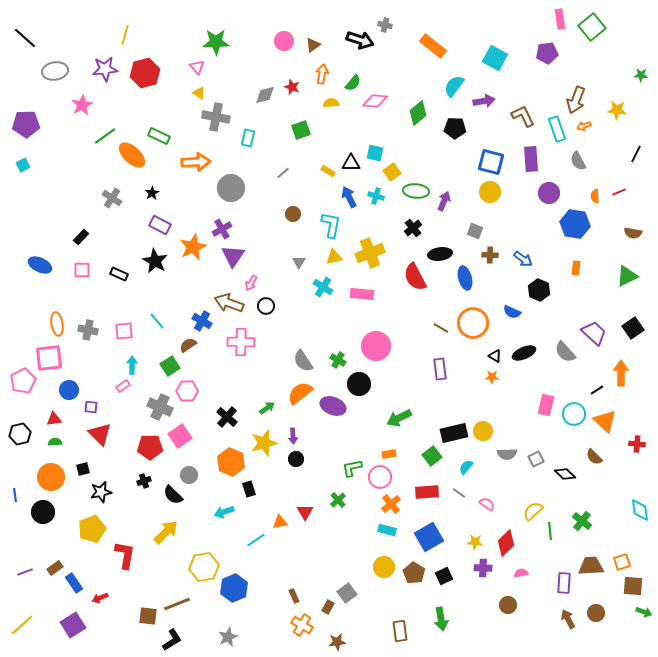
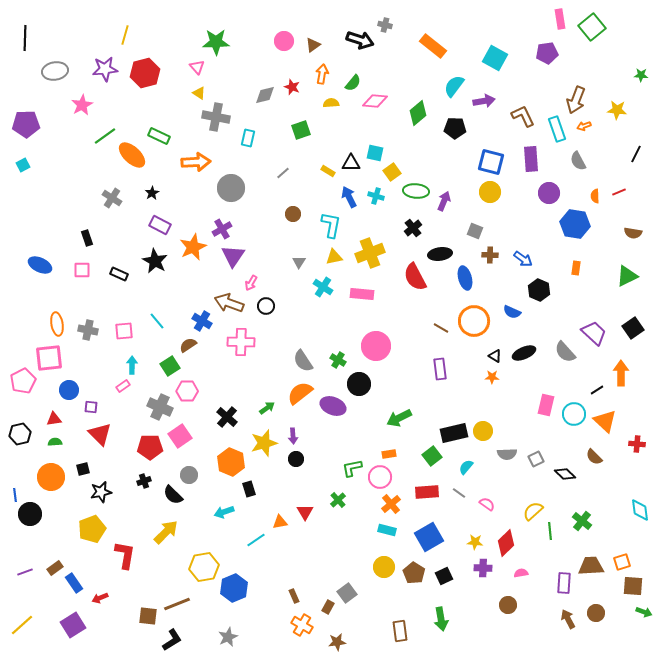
black line at (25, 38): rotated 50 degrees clockwise
black rectangle at (81, 237): moved 6 px right, 1 px down; rotated 63 degrees counterclockwise
orange circle at (473, 323): moved 1 px right, 2 px up
black circle at (43, 512): moved 13 px left, 2 px down
